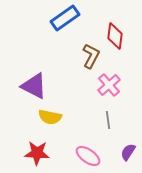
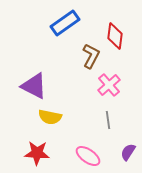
blue rectangle: moved 5 px down
